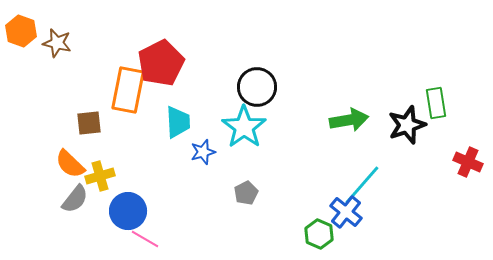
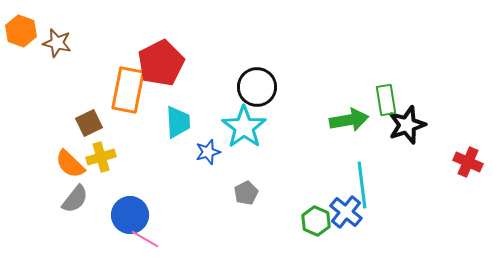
green rectangle: moved 50 px left, 3 px up
brown square: rotated 20 degrees counterclockwise
blue star: moved 5 px right
yellow cross: moved 1 px right, 19 px up
cyan line: rotated 48 degrees counterclockwise
blue circle: moved 2 px right, 4 px down
green hexagon: moved 3 px left, 13 px up
